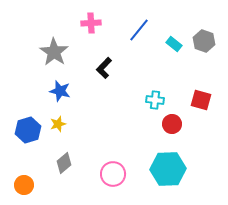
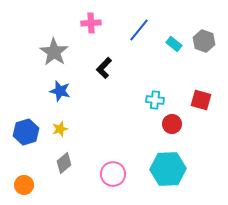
yellow star: moved 2 px right, 5 px down
blue hexagon: moved 2 px left, 2 px down
